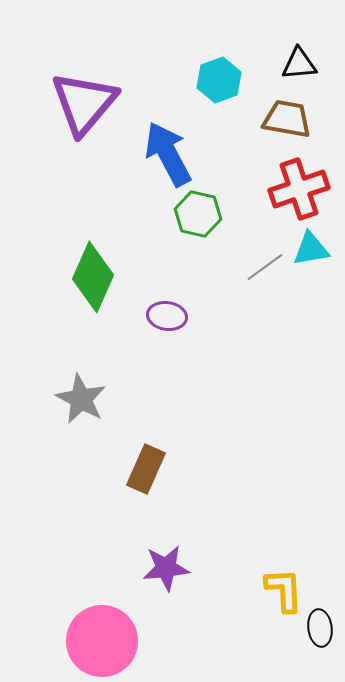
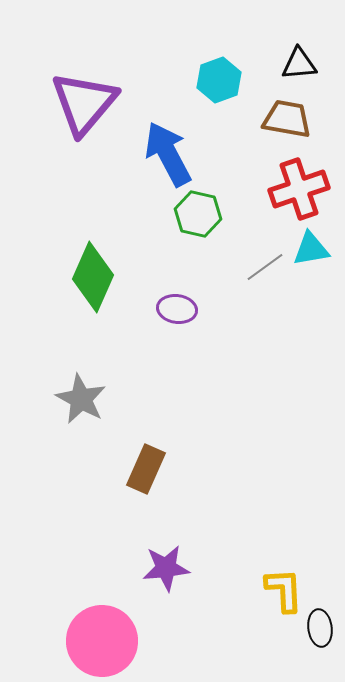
purple ellipse: moved 10 px right, 7 px up
